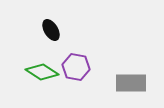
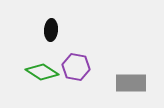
black ellipse: rotated 35 degrees clockwise
